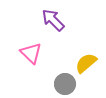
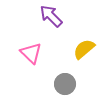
purple arrow: moved 2 px left, 4 px up
yellow semicircle: moved 2 px left, 14 px up
